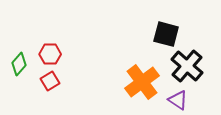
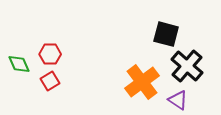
green diamond: rotated 65 degrees counterclockwise
